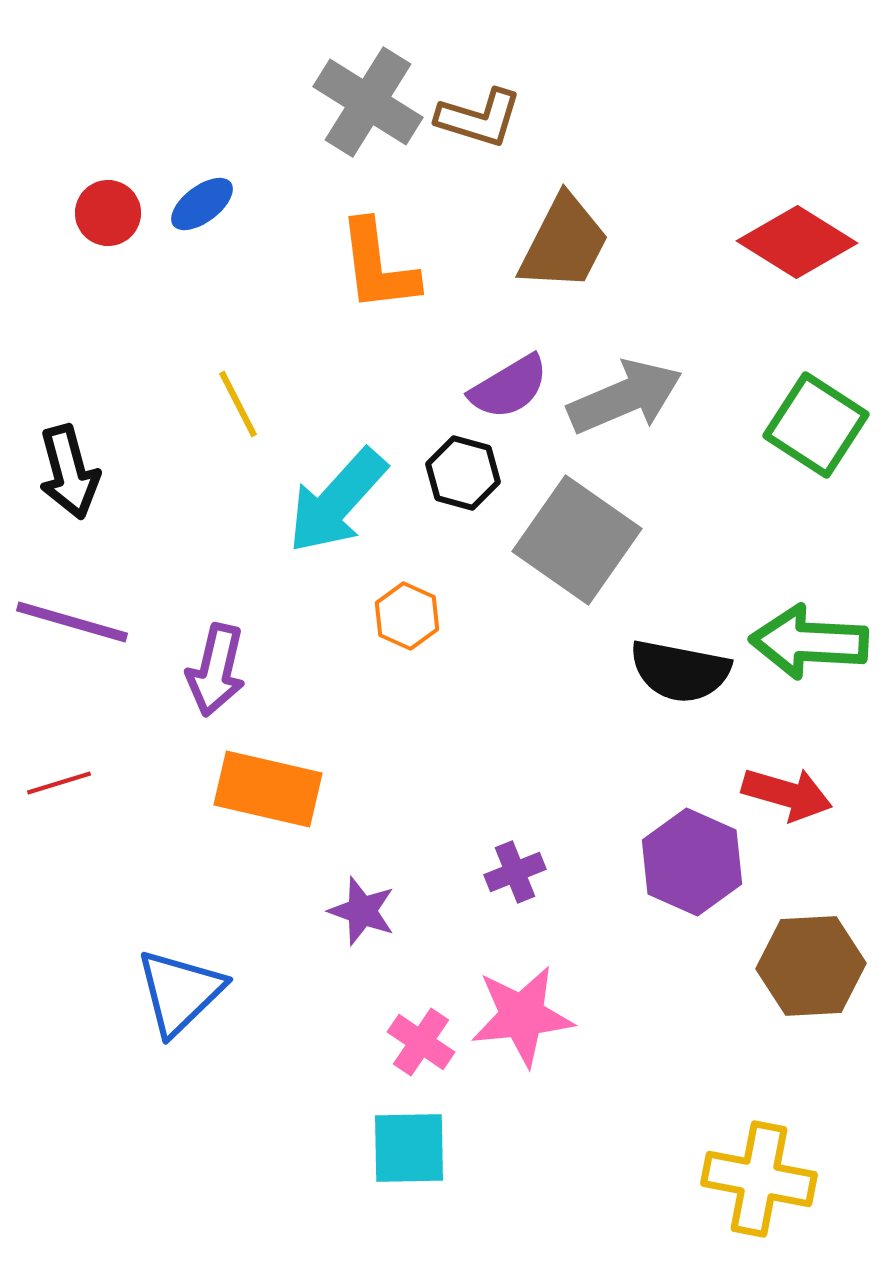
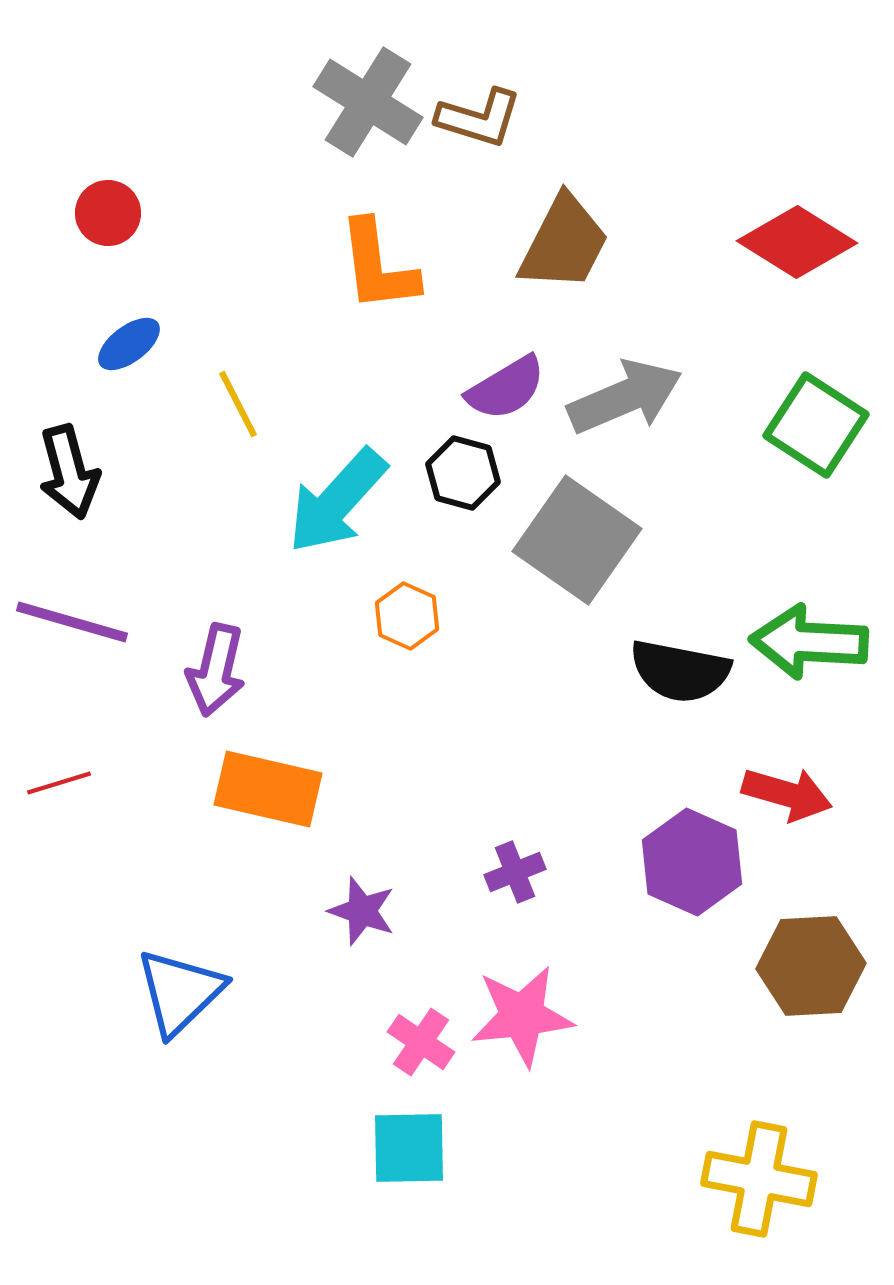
blue ellipse: moved 73 px left, 140 px down
purple semicircle: moved 3 px left, 1 px down
